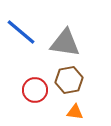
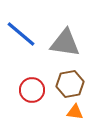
blue line: moved 2 px down
brown hexagon: moved 1 px right, 4 px down
red circle: moved 3 px left
